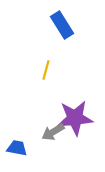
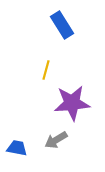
purple star: moved 3 px left, 15 px up
gray arrow: moved 3 px right, 8 px down
